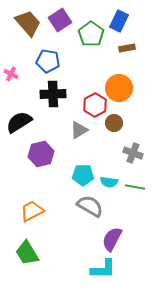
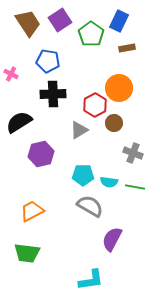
brown trapezoid: rotated 8 degrees clockwise
green trapezoid: rotated 52 degrees counterclockwise
cyan L-shape: moved 12 px left, 11 px down; rotated 8 degrees counterclockwise
